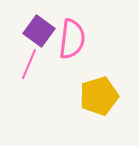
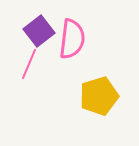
purple square: rotated 16 degrees clockwise
